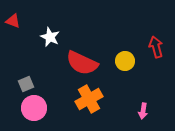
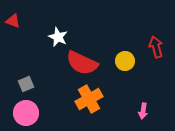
white star: moved 8 px right
pink circle: moved 8 px left, 5 px down
